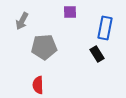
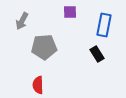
blue rectangle: moved 1 px left, 3 px up
